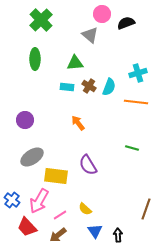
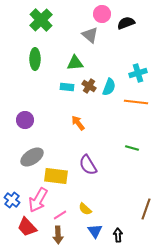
pink arrow: moved 1 px left, 1 px up
brown arrow: rotated 54 degrees counterclockwise
